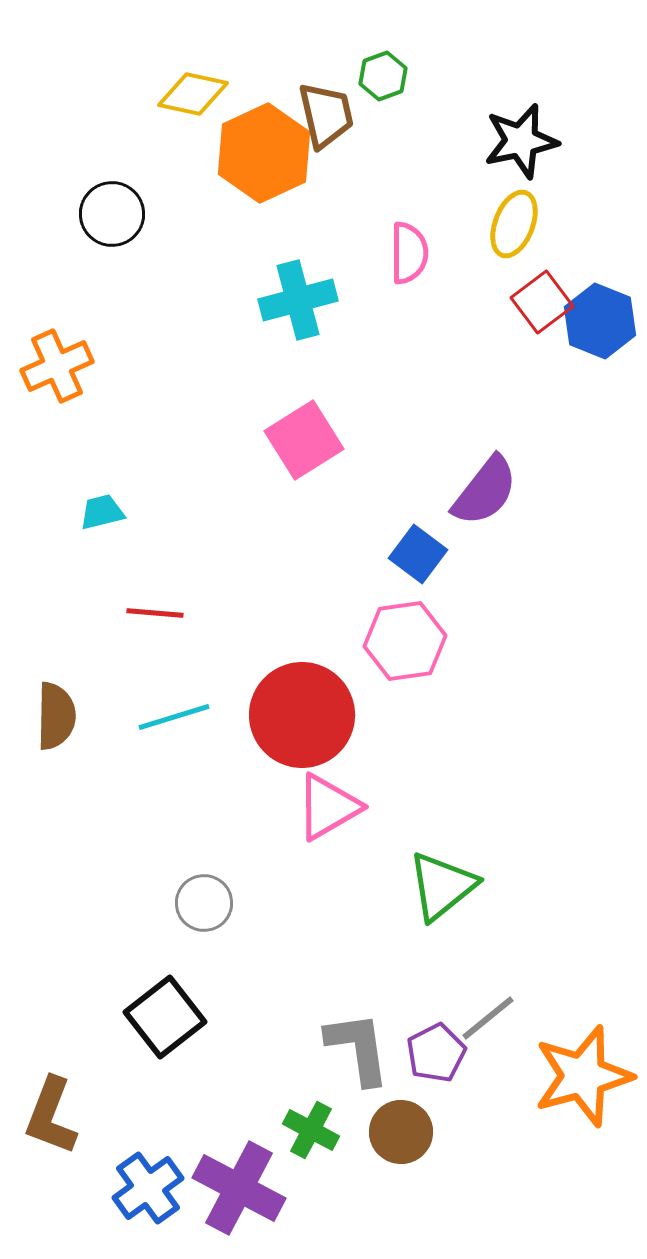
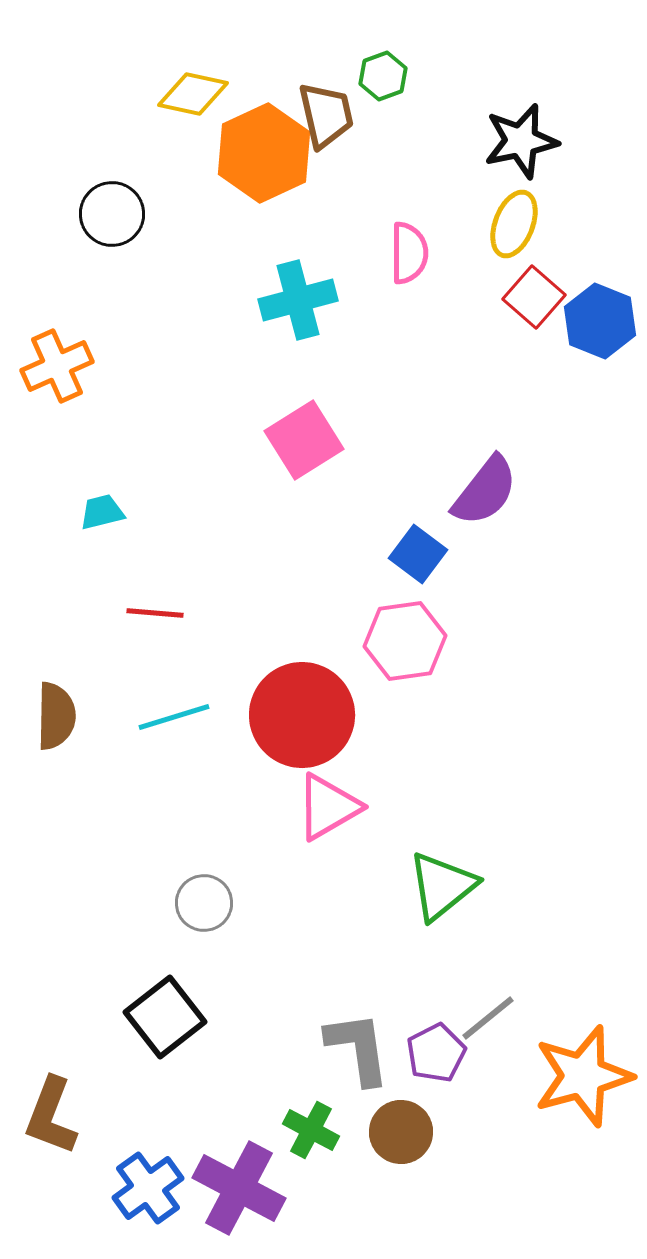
red square: moved 8 px left, 5 px up; rotated 12 degrees counterclockwise
